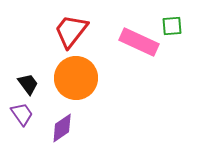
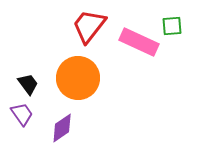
red trapezoid: moved 18 px right, 5 px up
orange circle: moved 2 px right
